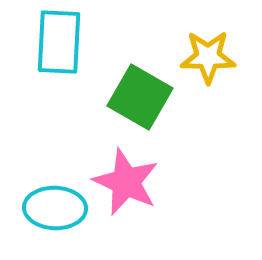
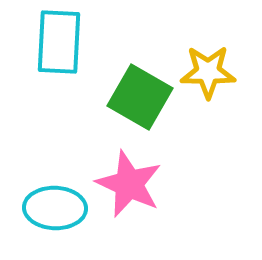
yellow star: moved 15 px down
pink star: moved 3 px right, 2 px down
